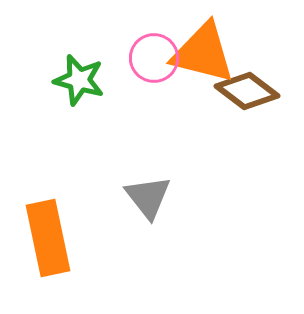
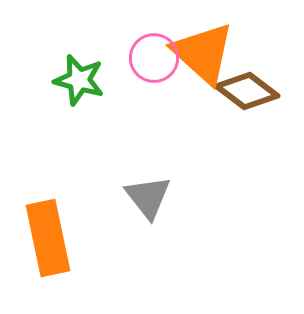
orange triangle: rotated 28 degrees clockwise
